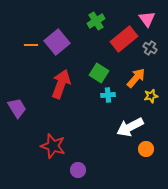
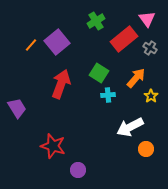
orange line: rotated 48 degrees counterclockwise
yellow star: rotated 24 degrees counterclockwise
